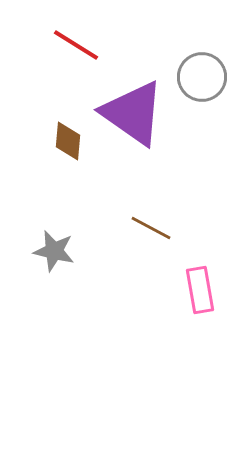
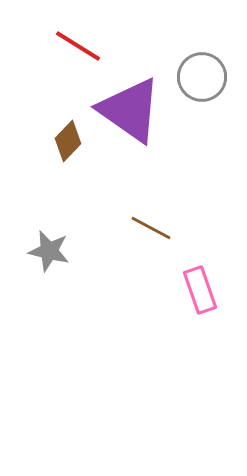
red line: moved 2 px right, 1 px down
purple triangle: moved 3 px left, 3 px up
brown diamond: rotated 39 degrees clockwise
gray star: moved 5 px left
pink rectangle: rotated 9 degrees counterclockwise
